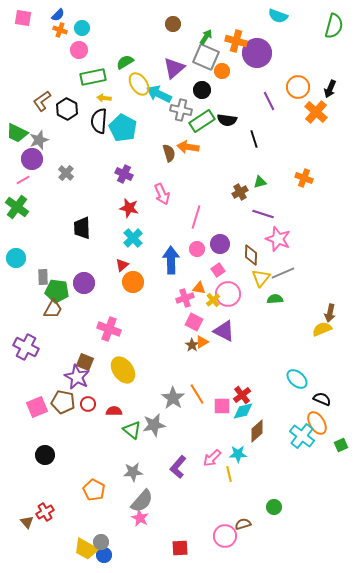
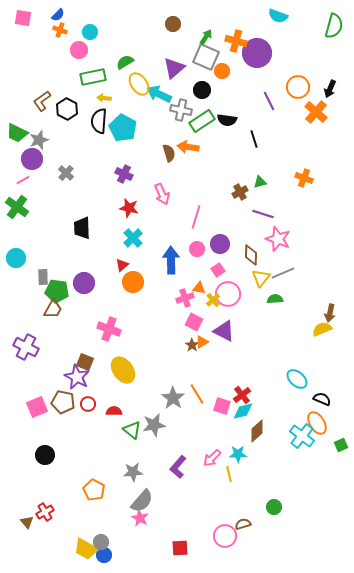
cyan circle at (82, 28): moved 8 px right, 4 px down
pink square at (222, 406): rotated 18 degrees clockwise
